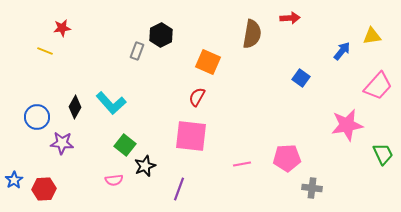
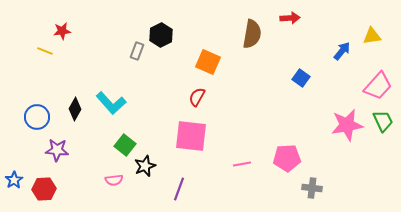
red star: moved 3 px down
black diamond: moved 2 px down
purple star: moved 5 px left, 7 px down
green trapezoid: moved 33 px up
